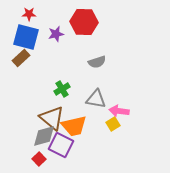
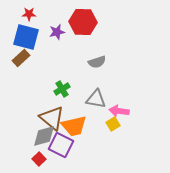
red hexagon: moved 1 px left
purple star: moved 1 px right, 2 px up
